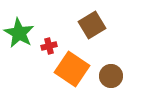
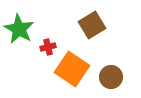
green star: moved 4 px up
red cross: moved 1 px left, 1 px down
brown circle: moved 1 px down
